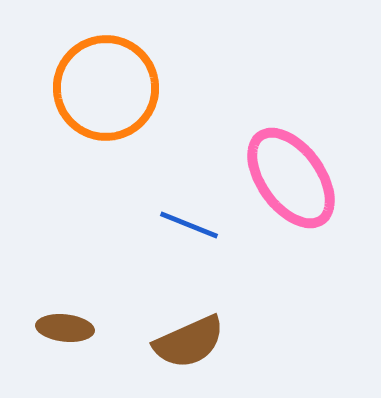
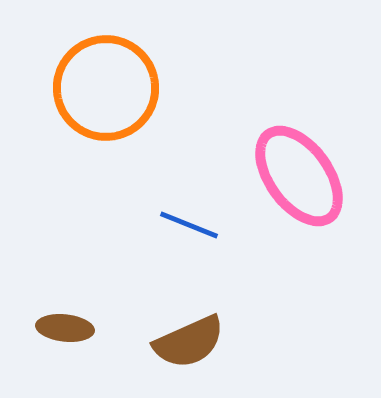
pink ellipse: moved 8 px right, 2 px up
